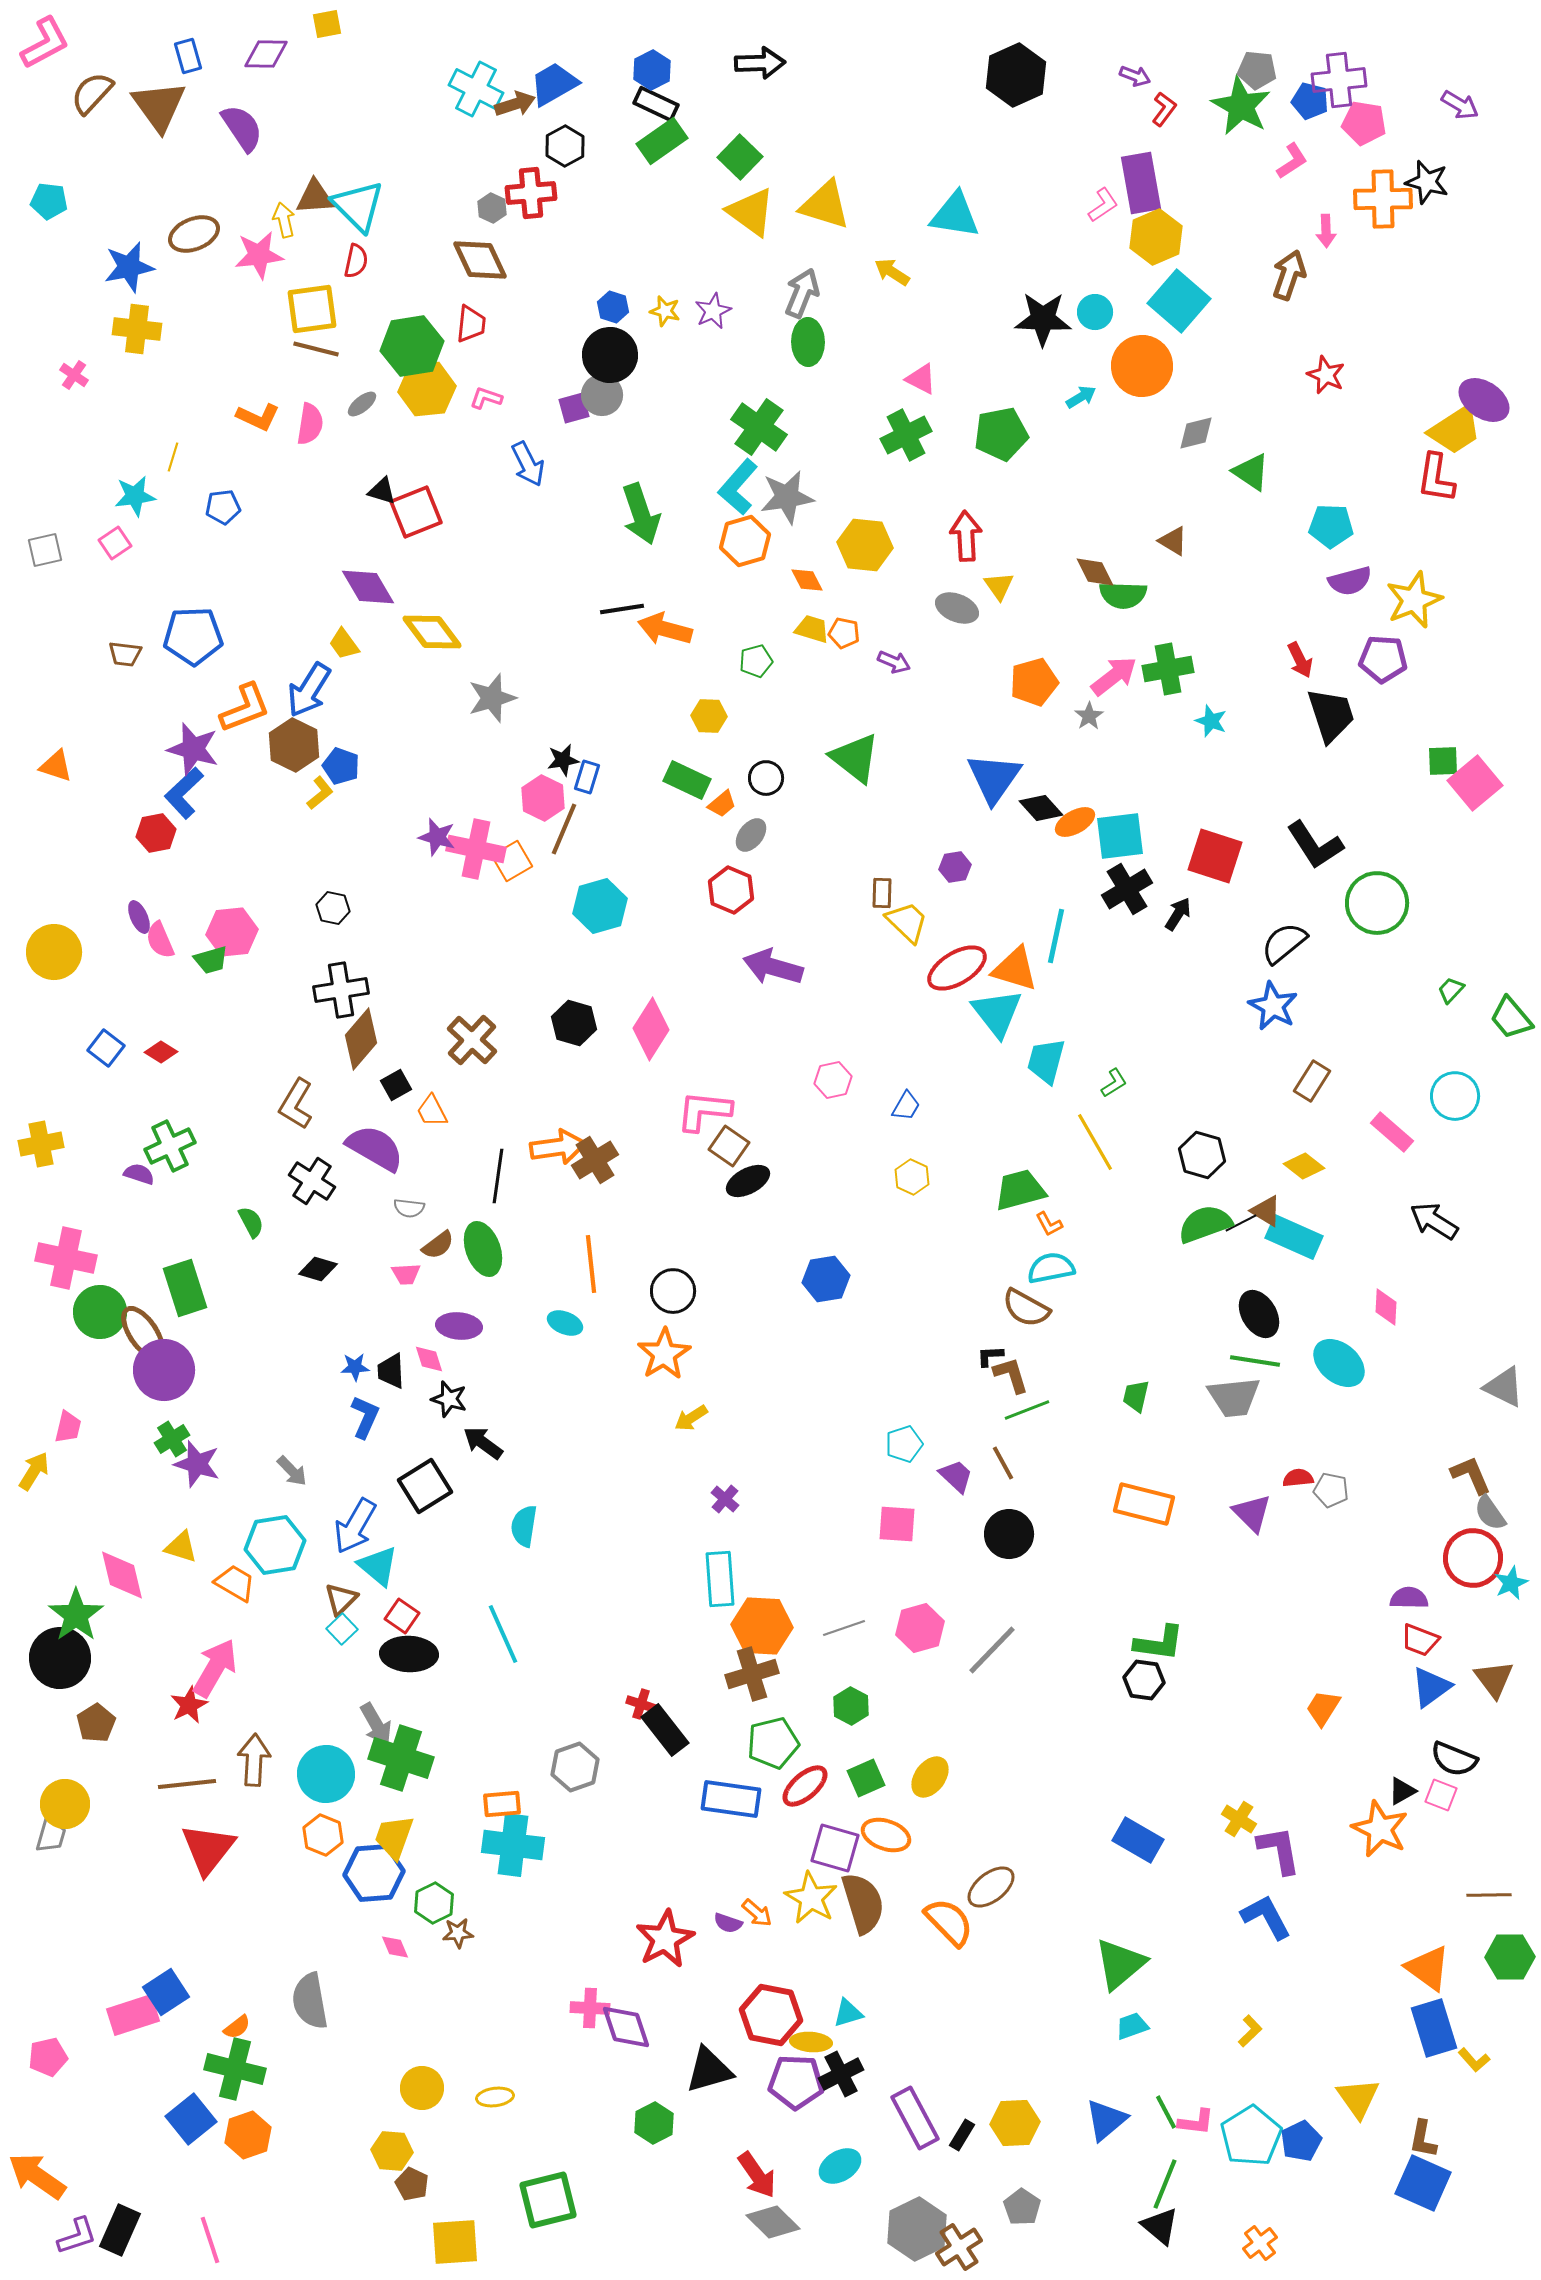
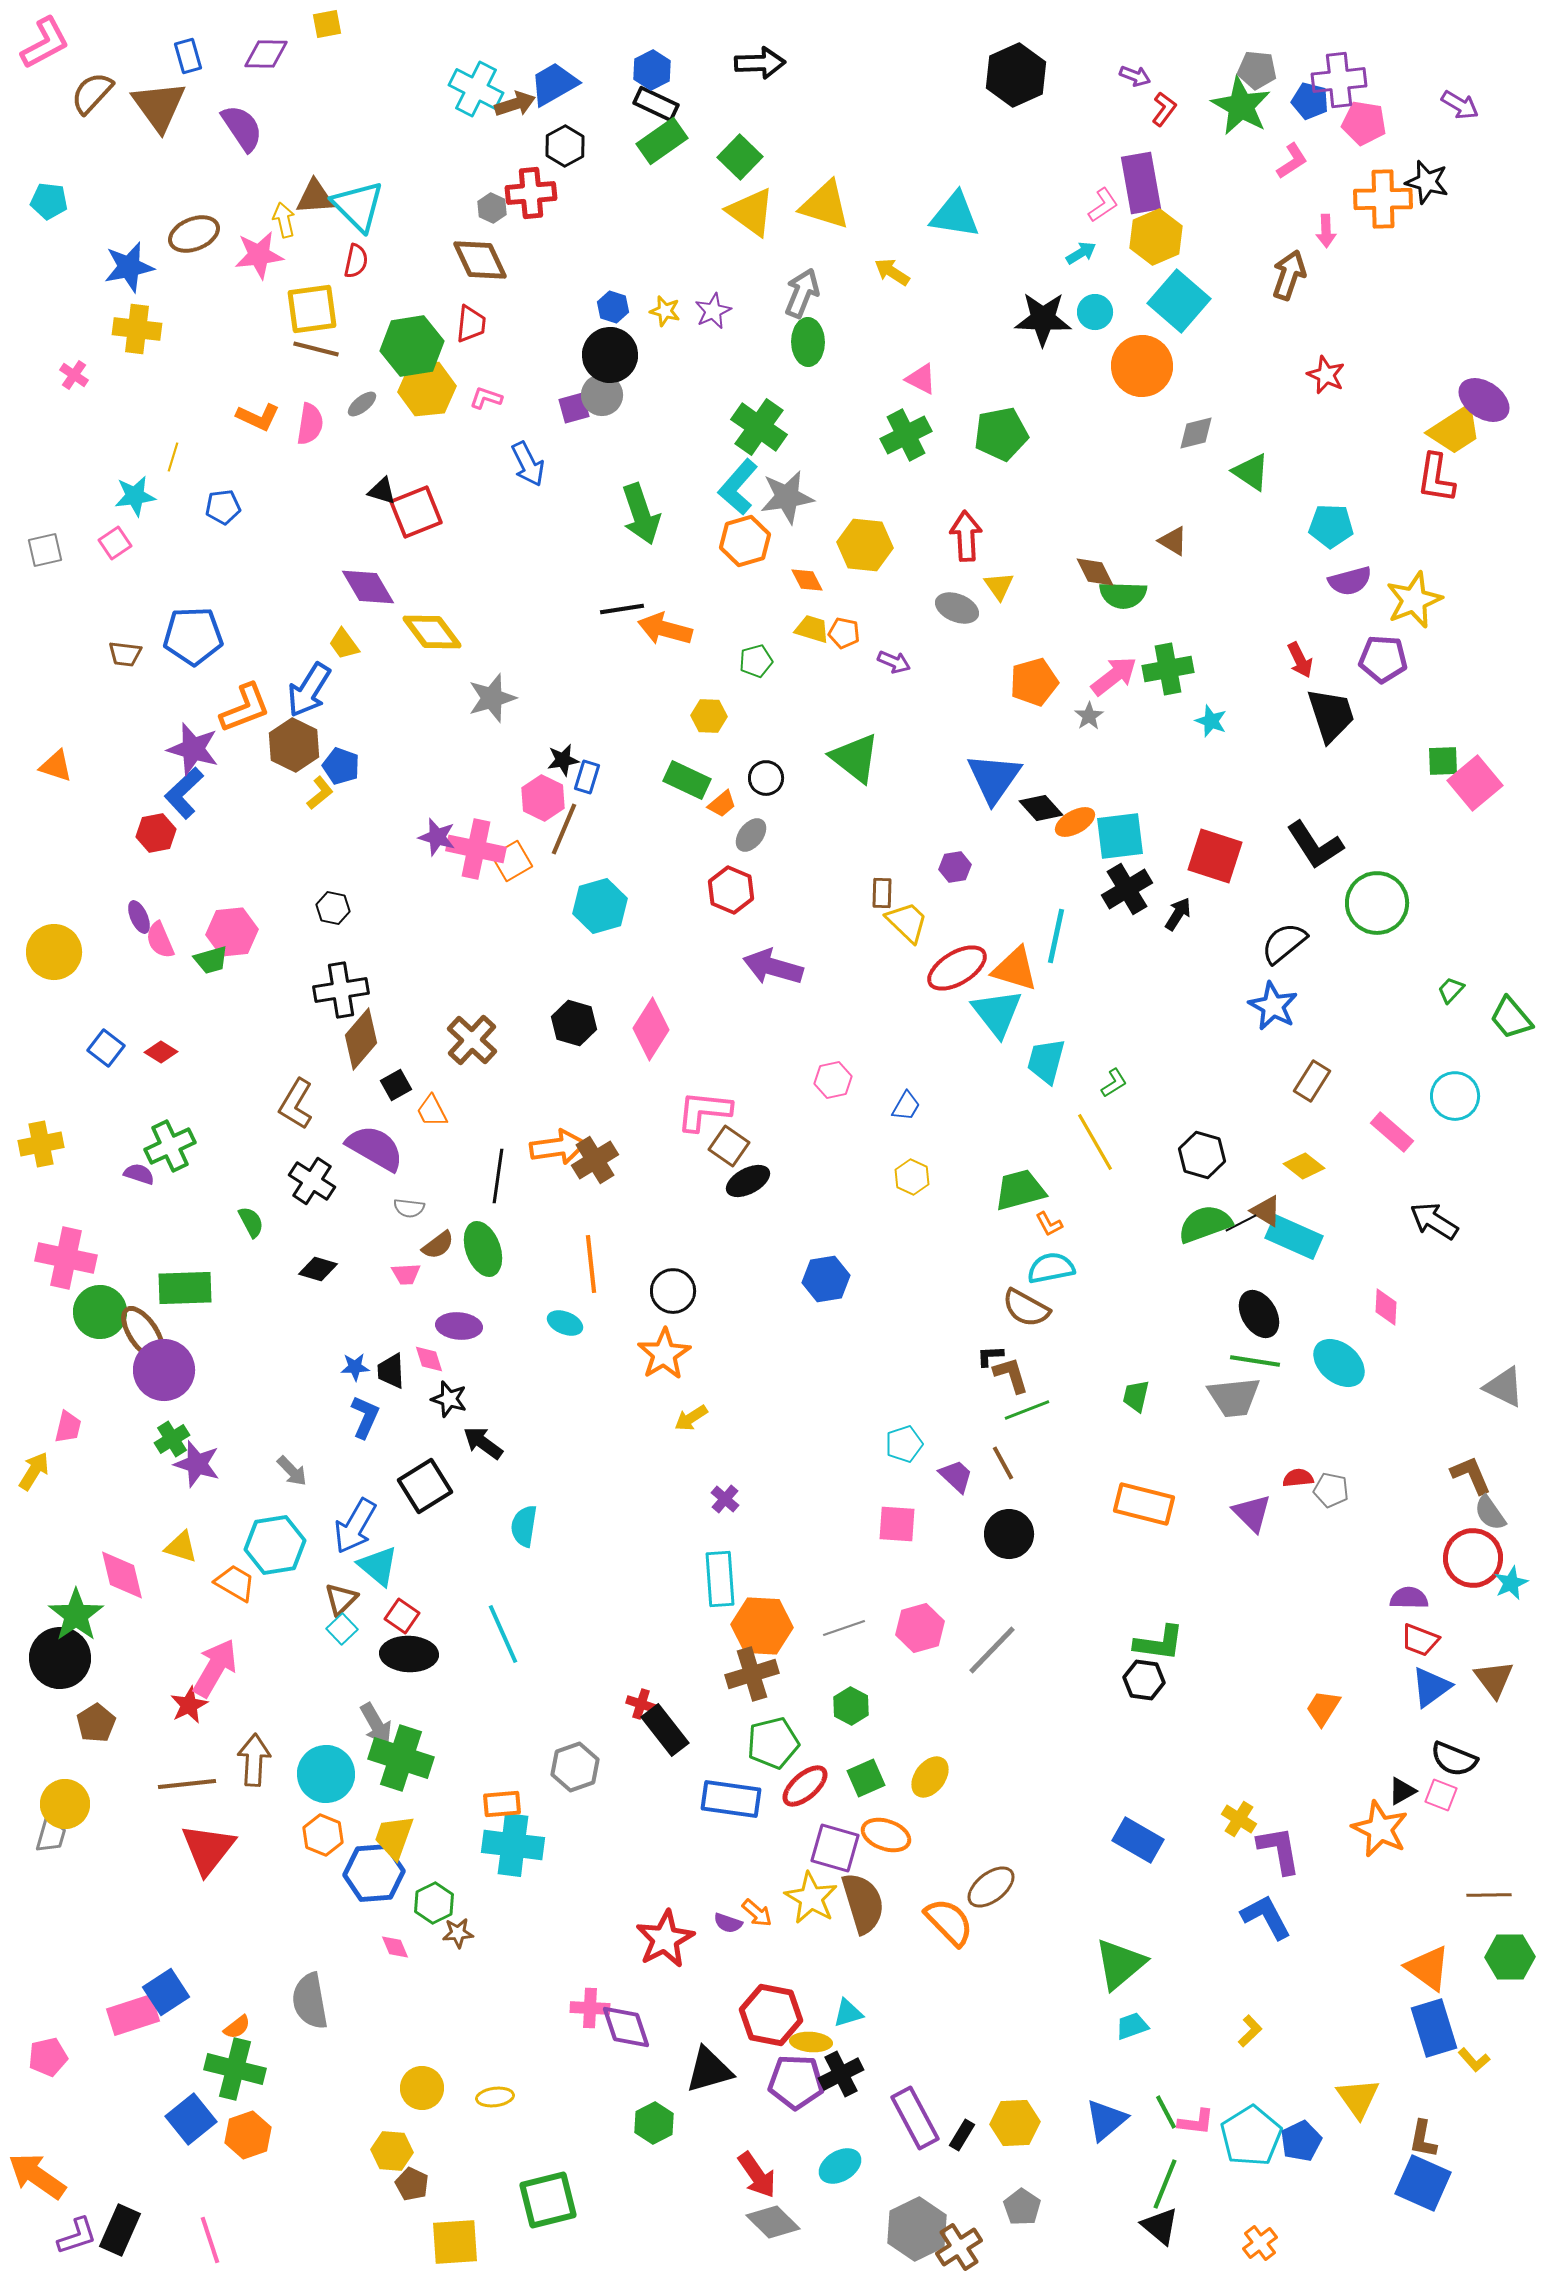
cyan arrow at (1081, 397): moved 144 px up
green rectangle at (185, 1288): rotated 74 degrees counterclockwise
